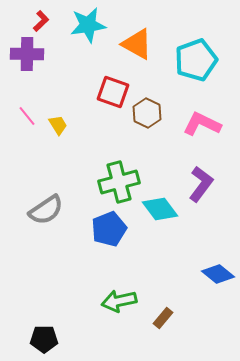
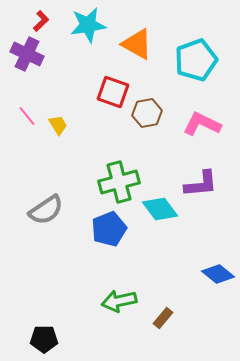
purple cross: rotated 24 degrees clockwise
brown hexagon: rotated 24 degrees clockwise
purple L-shape: rotated 48 degrees clockwise
